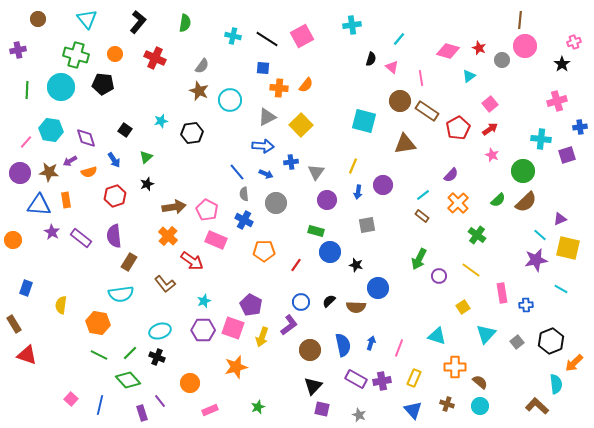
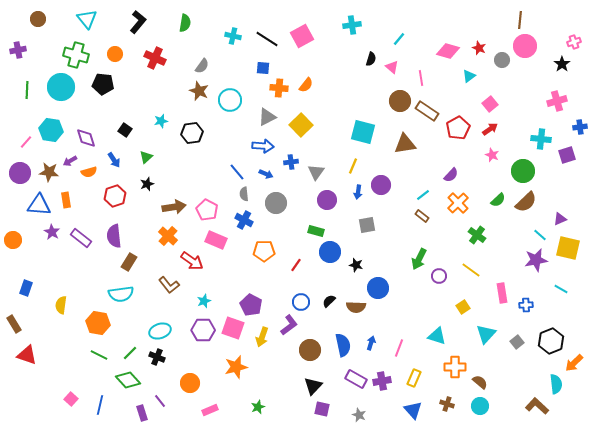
cyan square at (364, 121): moved 1 px left, 11 px down
purple circle at (383, 185): moved 2 px left
brown L-shape at (165, 284): moved 4 px right, 1 px down
